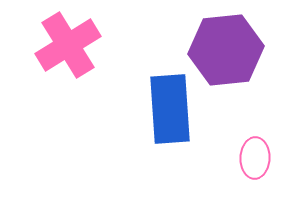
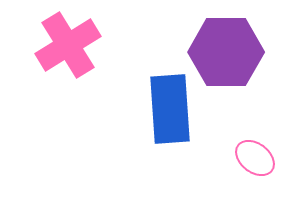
purple hexagon: moved 2 px down; rotated 6 degrees clockwise
pink ellipse: rotated 54 degrees counterclockwise
